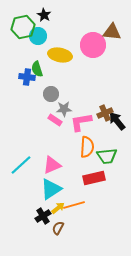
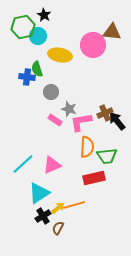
gray circle: moved 2 px up
gray star: moved 5 px right; rotated 21 degrees clockwise
cyan line: moved 2 px right, 1 px up
cyan triangle: moved 12 px left, 4 px down
